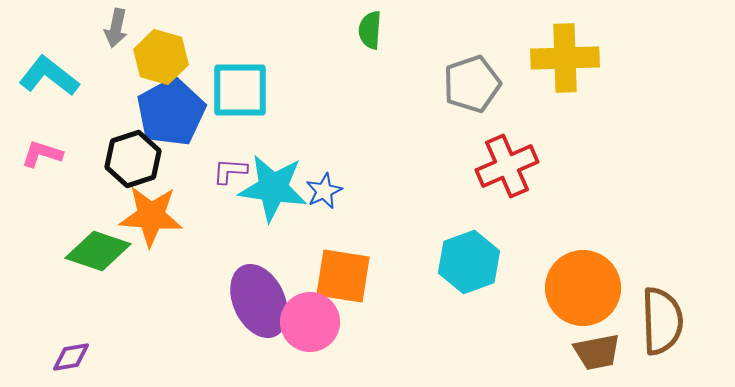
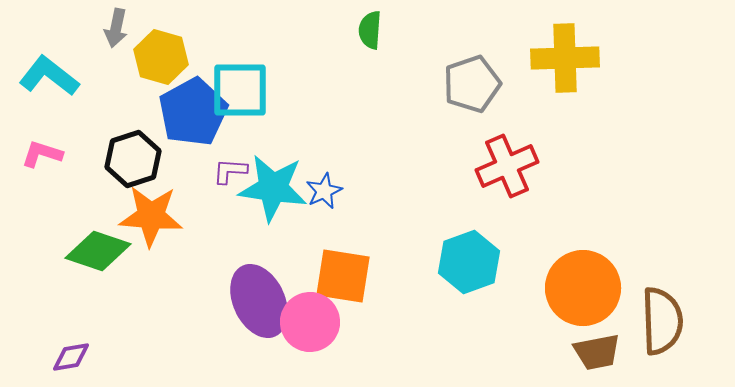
blue pentagon: moved 22 px right
